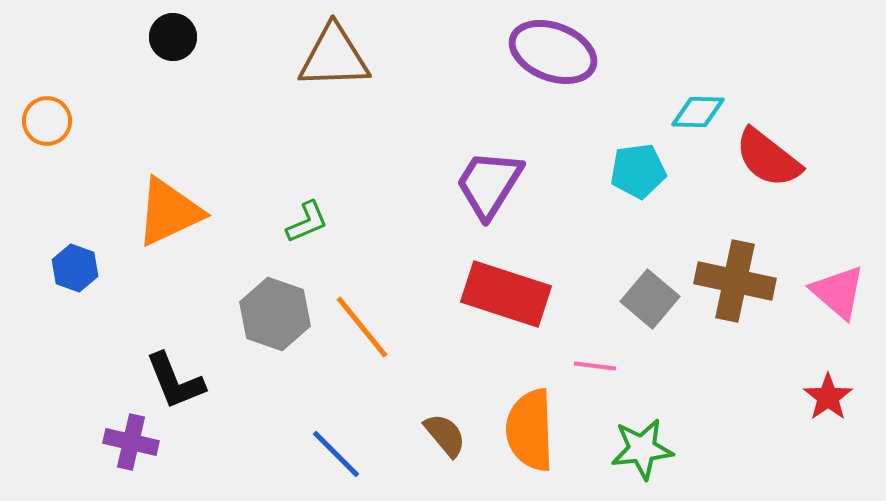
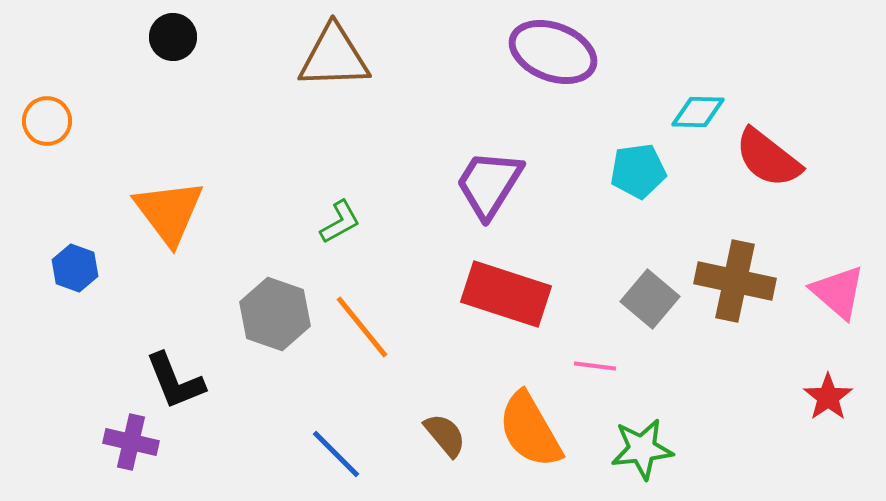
orange triangle: rotated 42 degrees counterclockwise
green L-shape: moved 33 px right; rotated 6 degrees counterclockwise
orange semicircle: rotated 28 degrees counterclockwise
